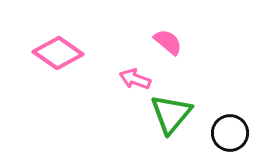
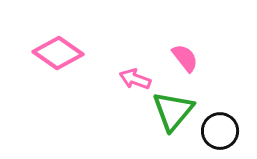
pink semicircle: moved 17 px right, 16 px down; rotated 12 degrees clockwise
green triangle: moved 2 px right, 3 px up
black circle: moved 10 px left, 2 px up
